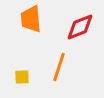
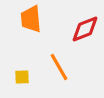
red diamond: moved 5 px right, 2 px down
orange line: rotated 48 degrees counterclockwise
